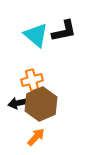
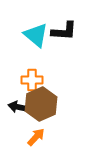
black L-shape: rotated 16 degrees clockwise
orange cross: rotated 15 degrees clockwise
black arrow: moved 4 px down; rotated 24 degrees clockwise
